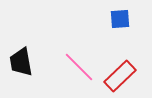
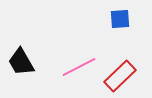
black trapezoid: rotated 20 degrees counterclockwise
pink line: rotated 72 degrees counterclockwise
